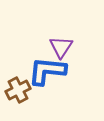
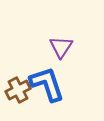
blue L-shape: moved 13 px down; rotated 66 degrees clockwise
